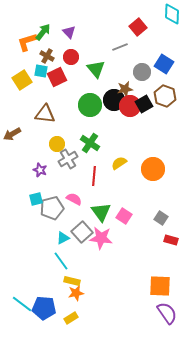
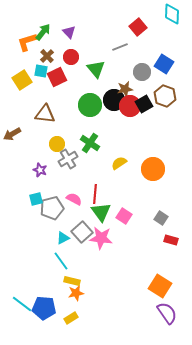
brown cross at (47, 56): rotated 16 degrees clockwise
red line at (94, 176): moved 1 px right, 18 px down
orange square at (160, 286): rotated 30 degrees clockwise
